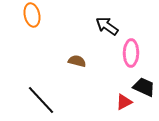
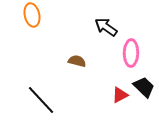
black arrow: moved 1 px left, 1 px down
black trapezoid: rotated 20 degrees clockwise
red triangle: moved 4 px left, 7 px up
